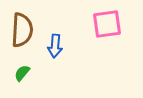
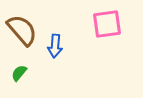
brown semicircle: rotated 44 degrees counterclockwise
green semicircle: moved 3 px left
